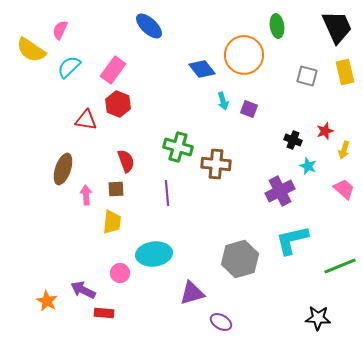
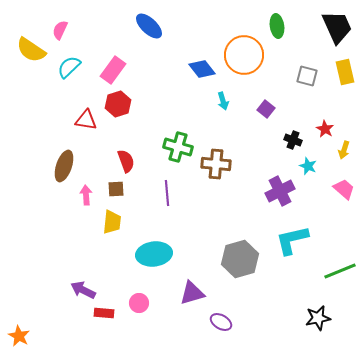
red hexagon: rotated 20 degrees clockwise
purple square: moved 17 px right; rotated 18 degrees clockwise
red star: moved 2 px up; rotated 24 degrees counterclockwise
brown ellipse: moved 1 px right, 3 px up
green line: moved 5 px down
pink circle: moved 19 px right, 30 px down
orange star: moved 28 px left, 35 px down
black star: rotated 15 degrees counterclockwise
